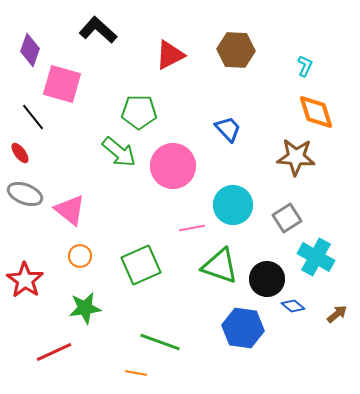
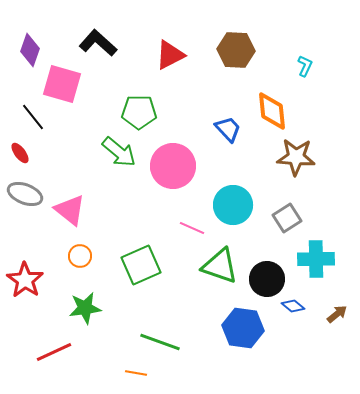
black L-shape: moved 13 px down
orange diamond: moved 44 px left, 1 px up; rotated 12 degrees clockwise
pink line: rotated 35 degrees clockwise
cyan cross: moved 2 px down; rotated 30 degrees counterclockwise
